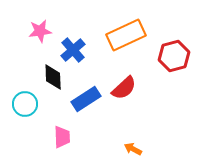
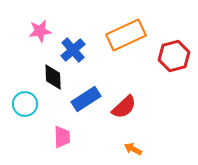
red semicircle: moved 19 px down
